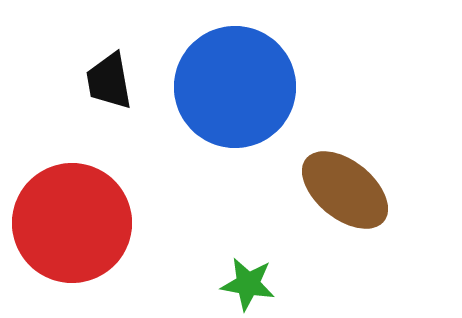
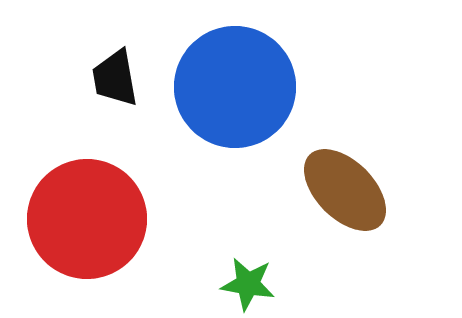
black trapezoid: moved 6 px right, 3 px up
brown ellipse: rotated 6 degrees clockwise
red circle: moved 15 px right, 4 px up
